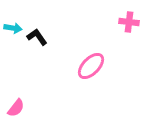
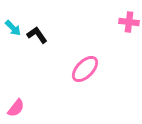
cyan arrow: rotated 36 degrees clockwise
black L-shape: moved 2 px up
pink ellipse: moved 6 px left, 3 px down
